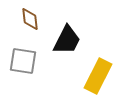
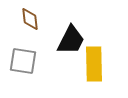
black trapezoid: moved 4 px right
yellow rectangle: moved 4 px left, 12 px up; rotated 28 degrees counterclockwise
